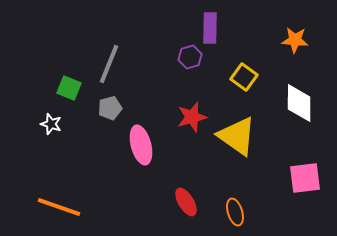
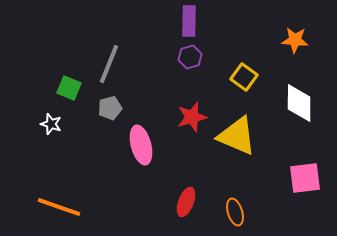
purple rectangle: moved 21 px left, 7 px up
yellow triangle: rotated 12 degrees counterclockwise
red ellipse: rotated 52 degrees clockwise
